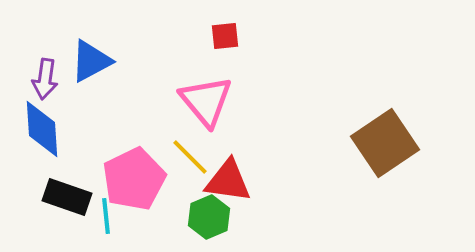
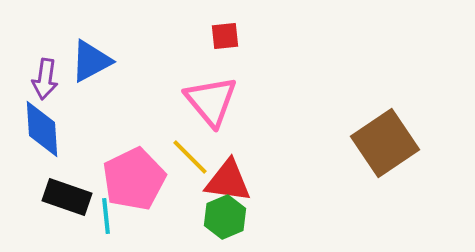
pink triangle: moved 5 px right
green hexagon: moved 16 px right
